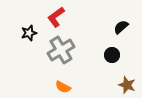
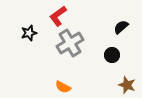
red L-shape: moved 2 px right, 1 px up
gray cross: moved 9 px right, 7 px up
